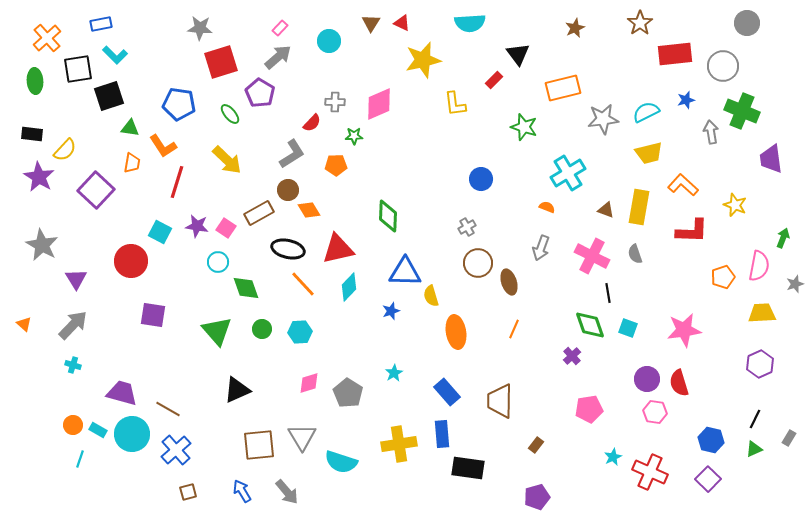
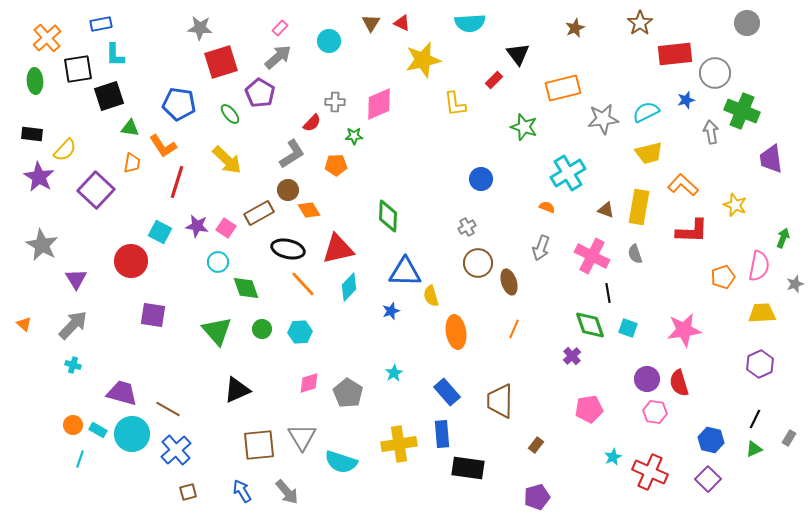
cyan L-shape at (115, 55): rotated 45 degrees clockwise
gray circle at (723, 66): moved 8 px left, 7 px down
